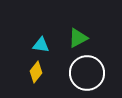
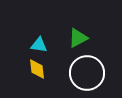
cyan triangle: moved 2 px left
yellow diamond: moved 1 px right, 3 px up; rotated 45 degrees counterclockwise
